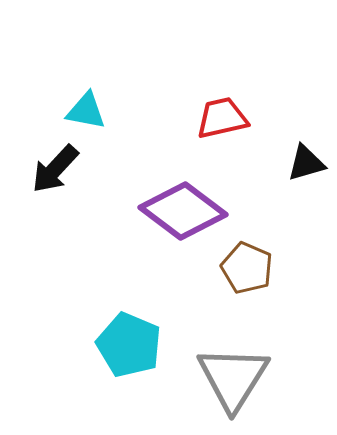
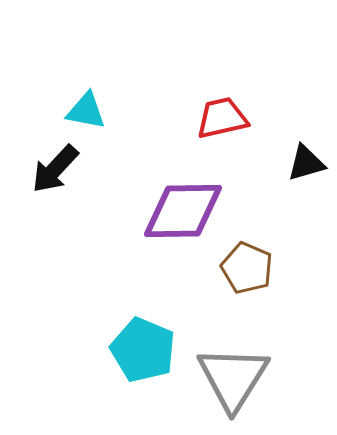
purple diamond: rotated 38 degrees counterclockwise
cyan pentagon: moved 14 px right, 5 px down
